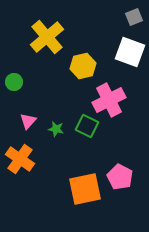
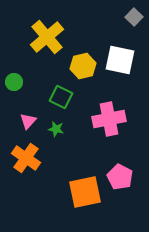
gray square: rotated 24 degrees counterclockwise
white square: moved 10 px left, 8 px down; rotated 8 degrees counterclockwise
pink cross: moved 19 px down; rotated 16 degrees clockwise
green square: moved 26 px left, 29 px up
orange cross: moved 6 px right, 1 px up
orange square: moved 3 px down
